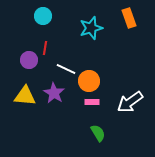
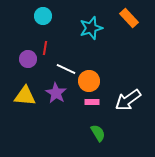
orange rectangle: rotated 24 degrees counterclockwise
purple circle: moved 1 px left, 1 px up
purple star: moved 2 px right
white arrow: moved 2 px left, 2 px up
